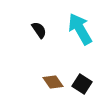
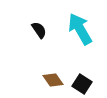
brown diamond: moved 2 px up
